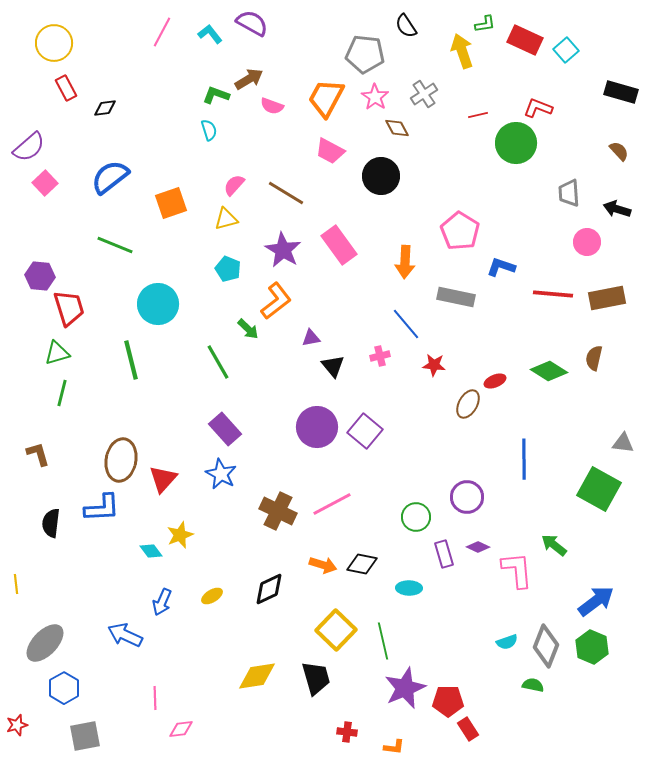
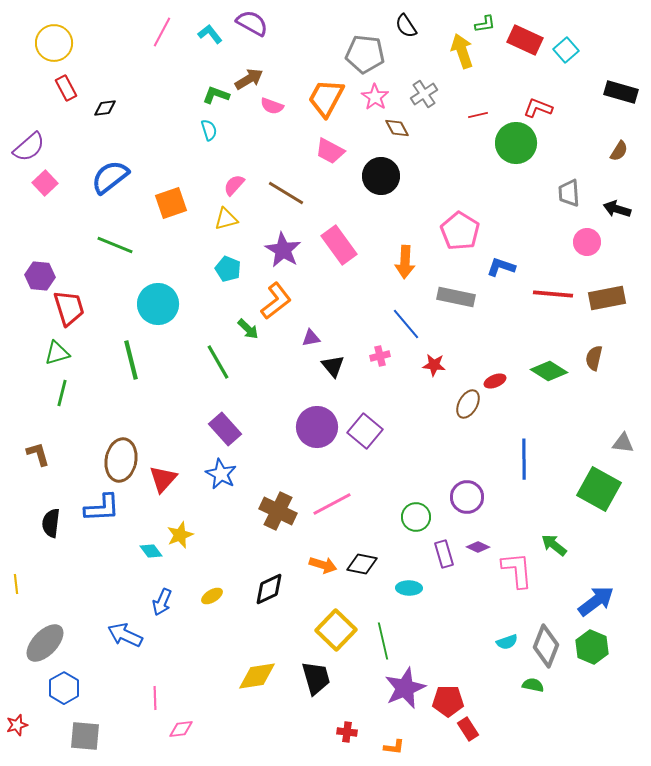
brown semicircle at (619, 151): rotated 75 degrees clockwise
gray square at (85, 736): rotated 16 degrees clockwise
